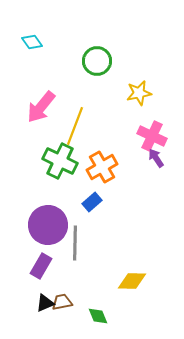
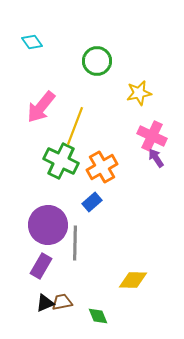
green cross: moved 1 px right
yellow diamond: moved 1 px right, 1 px up
